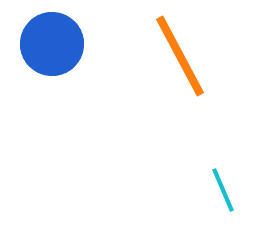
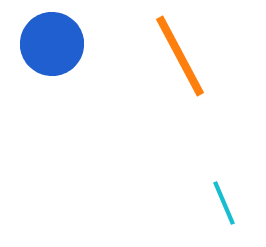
cyan line: moved 1 px right, 13 px down
